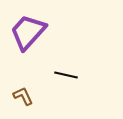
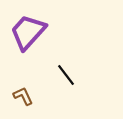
black line: rotated 40 degrees clockwise
